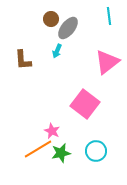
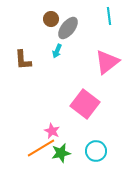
orange line: moved 3 px right, 1 px up
